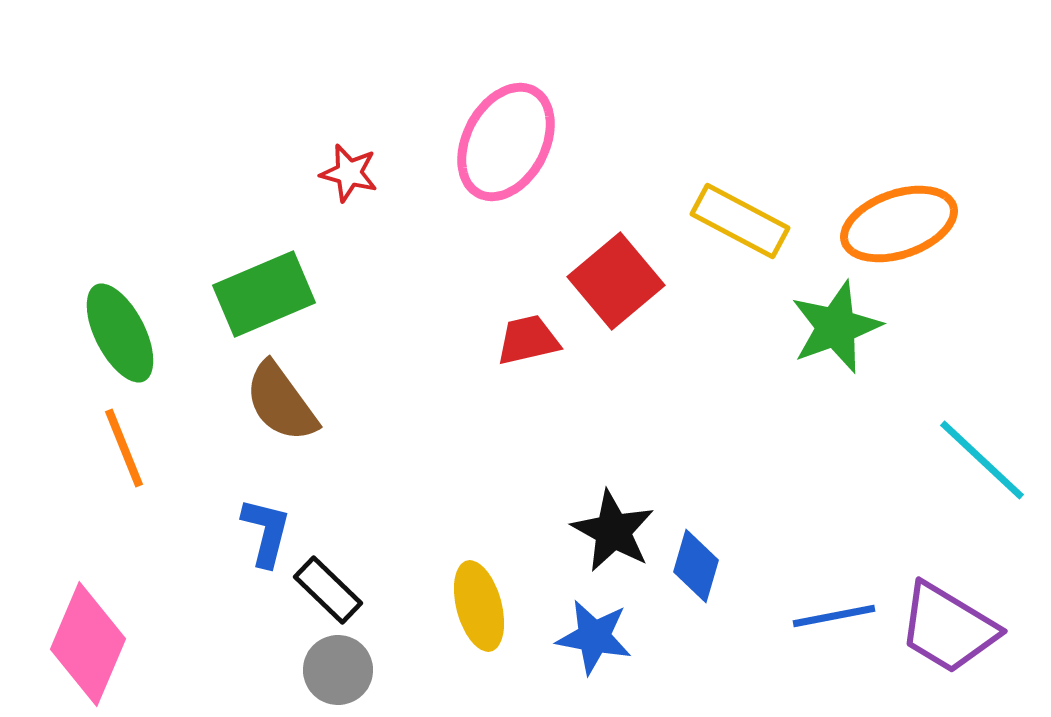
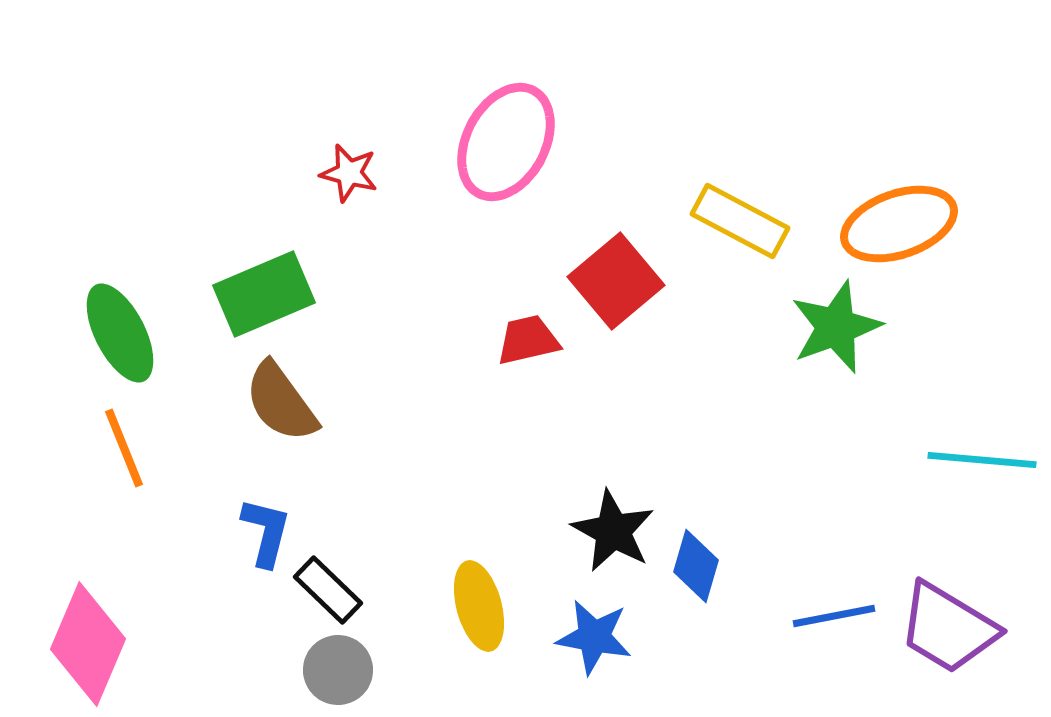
cyan line: rotated 38 degrees counterclockwise
